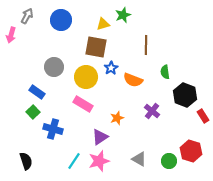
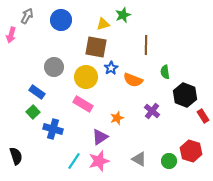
black semicircle: moved 10 px left, 5 px up
